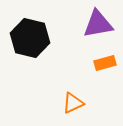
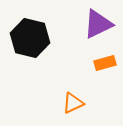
purple triangle: rotated 16 degrees counterclockwise
